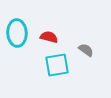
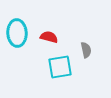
gray semicircle: rotated 42 degrees clockwise
cyan square: moved 3 px right, 2 px down
